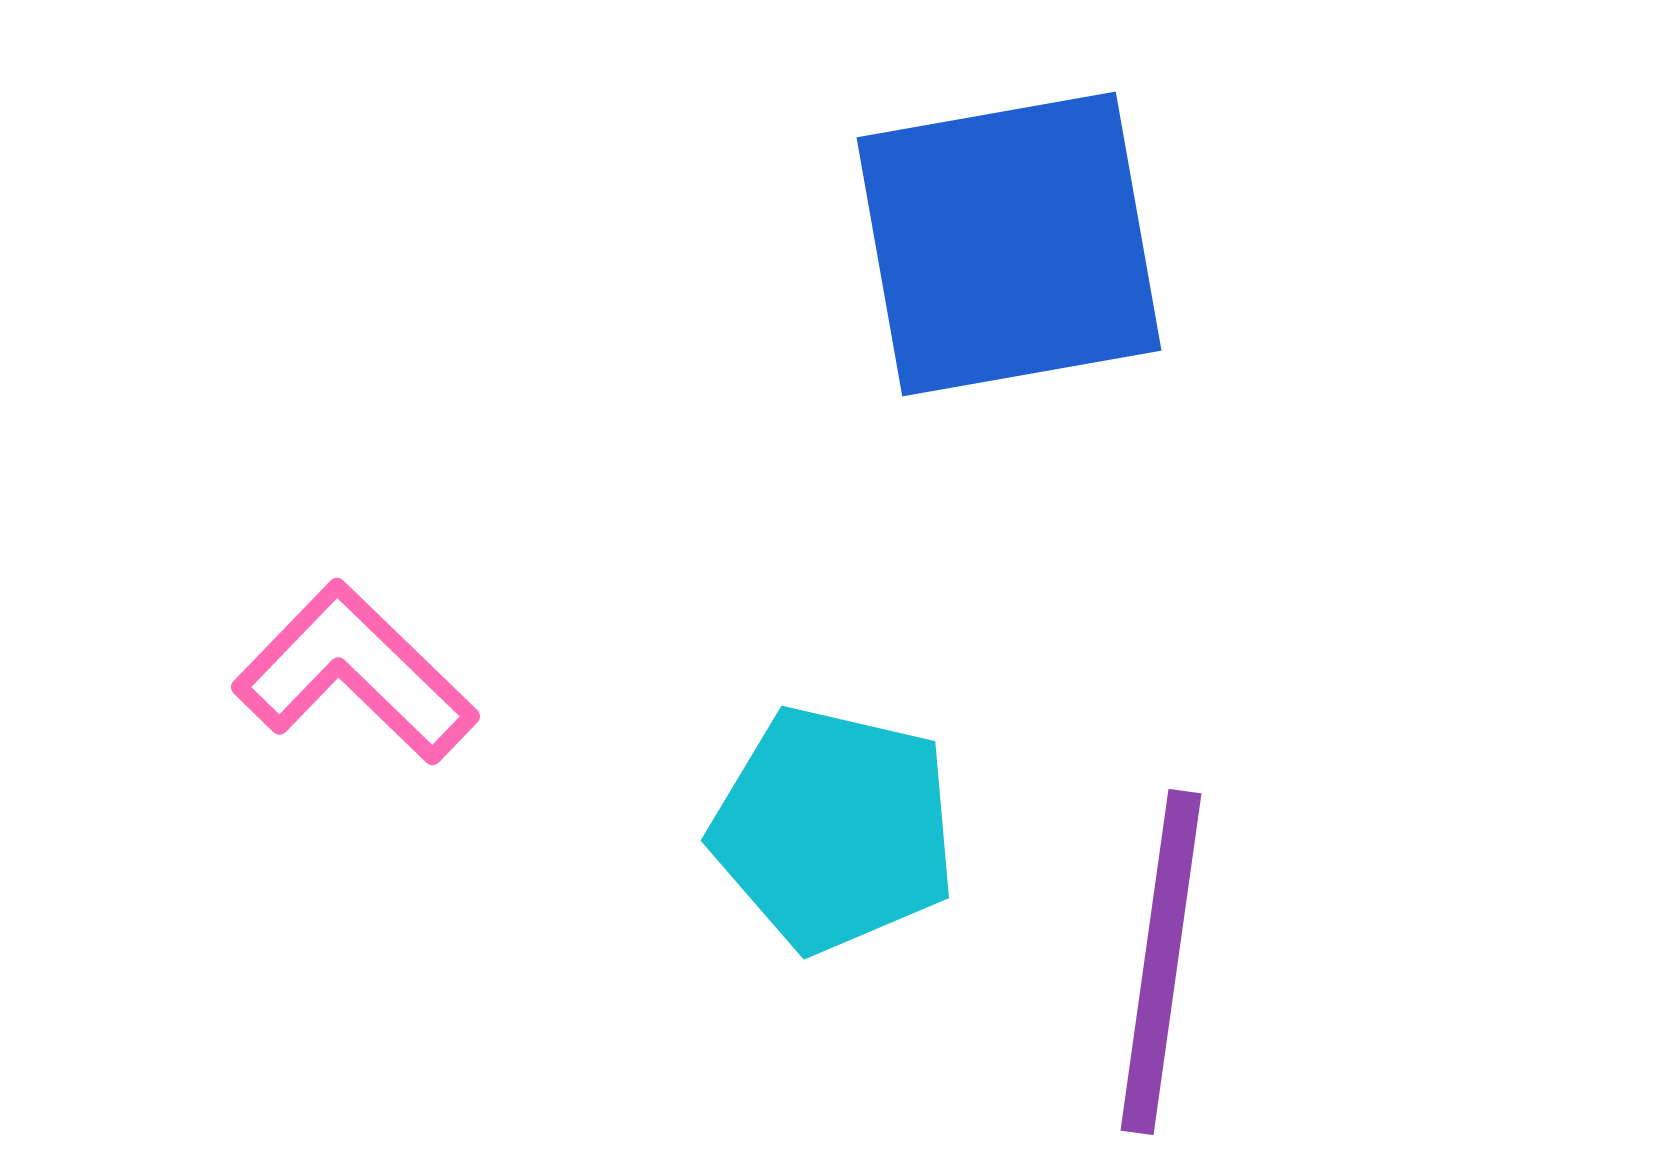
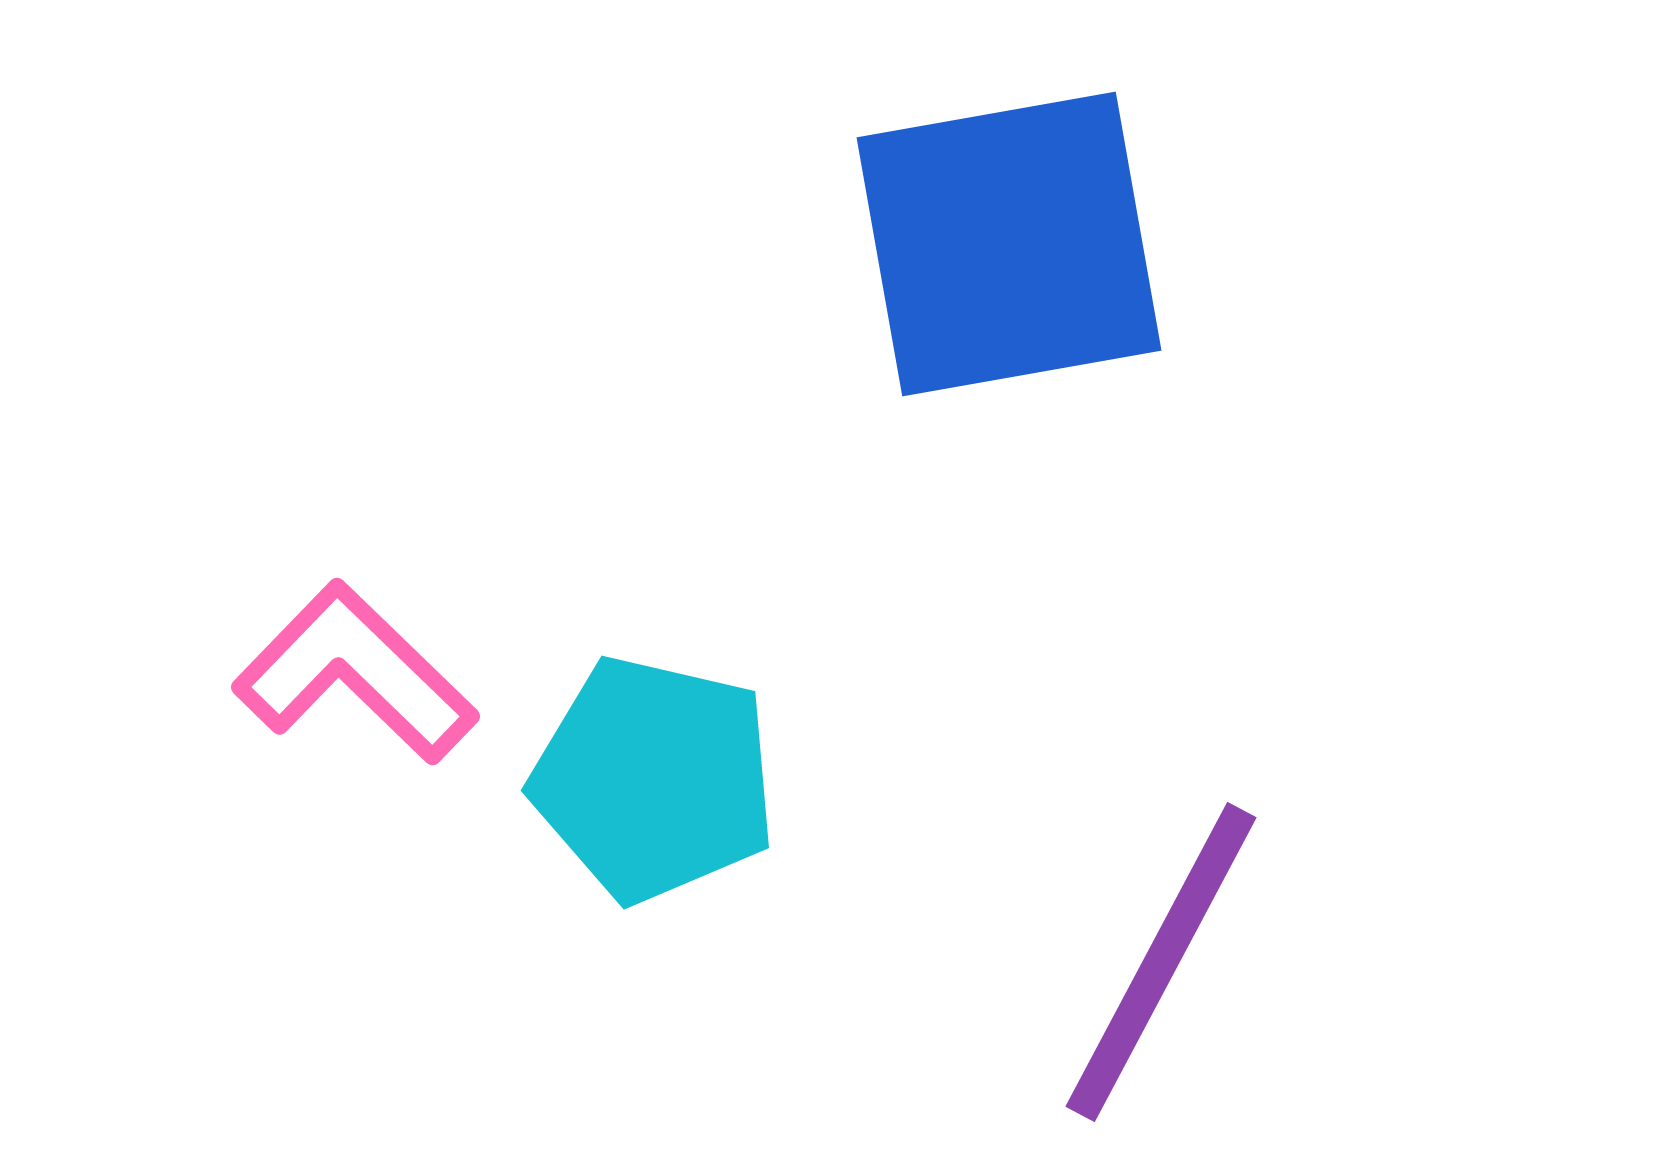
cyan pentagon: moved 180 px left, 50 px up
purple line: rotated 20 degrees clockwise
